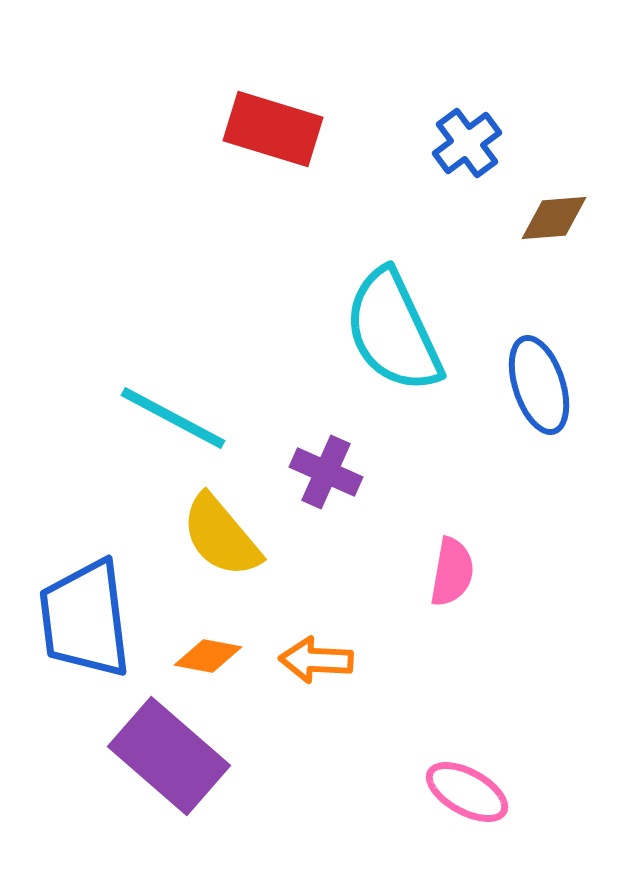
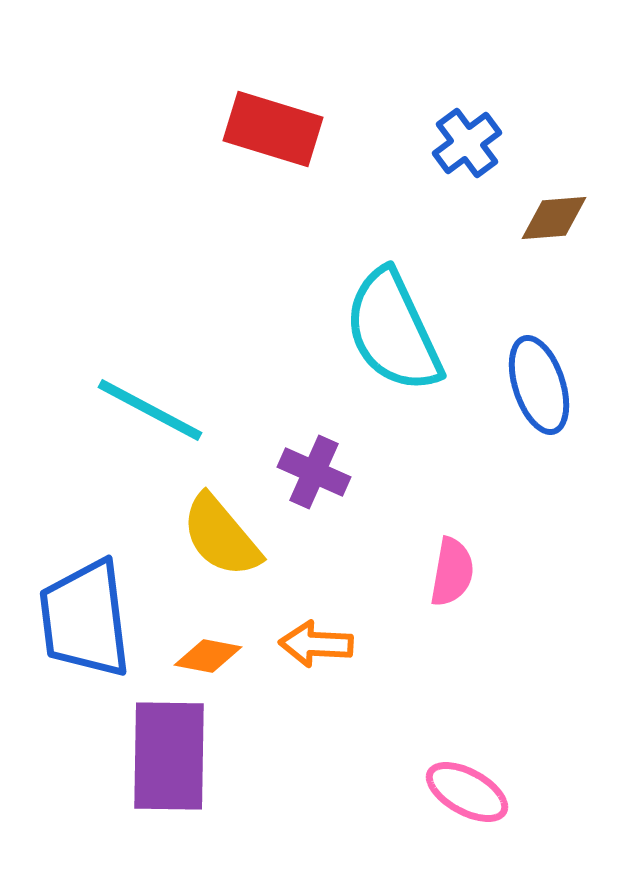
cyan line: moved 23 px left, 8 px up
purple cross: moved 12 px left
orange arrow: moved 16 px up
purple rectangle: rotated 50 degrees clockwise
